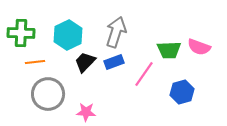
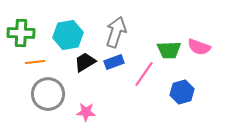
cyan hexagon: rotated 16 degrees clockwise
black trapezoid: rotated 15 degrees clockwise
